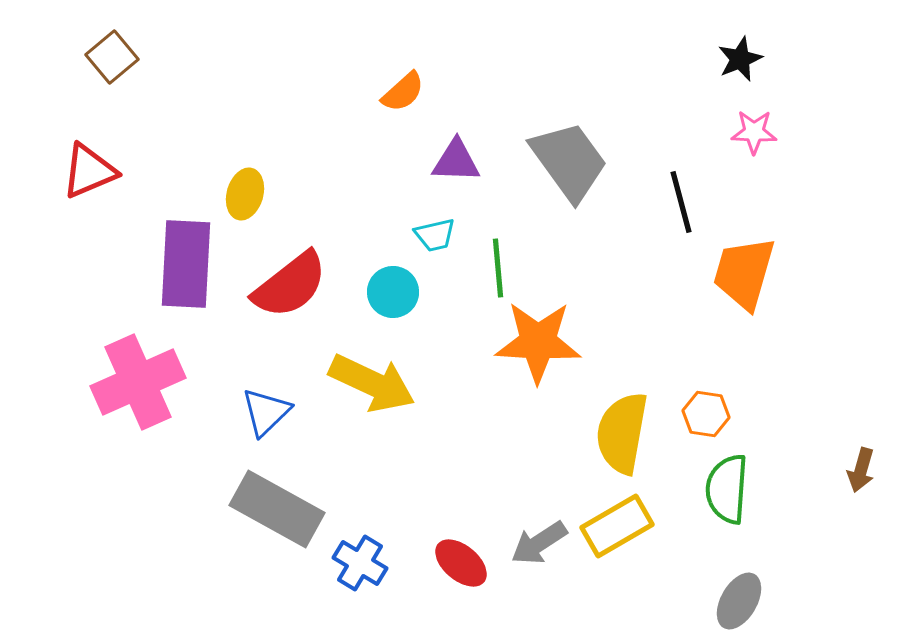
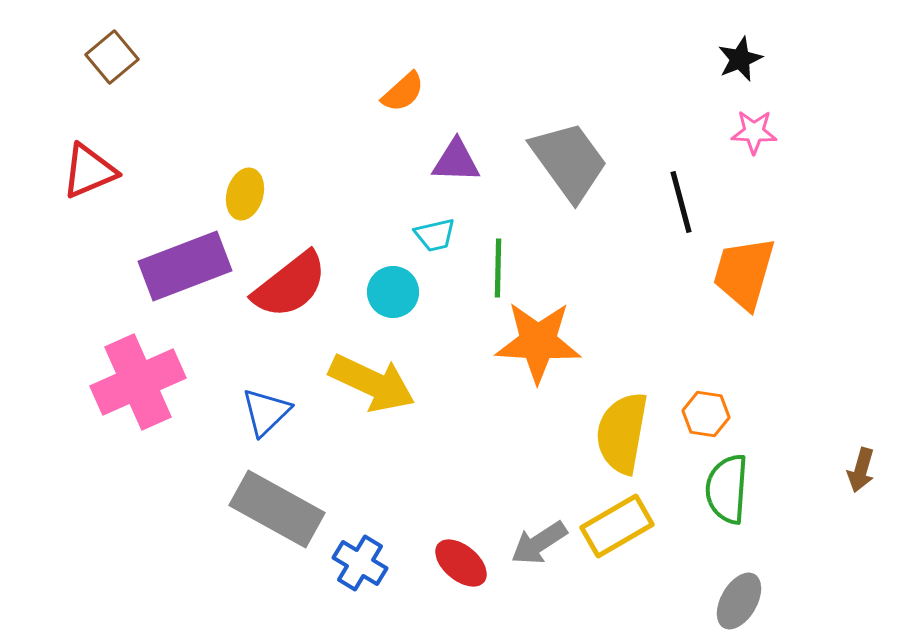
purple rectangle: moved 1 px left, 2 px down; rotated 66 degrees clockwise
green line: rotated 6 degrees clockwise
